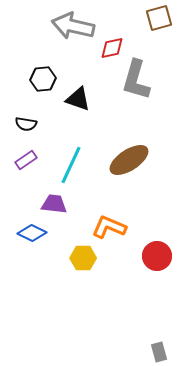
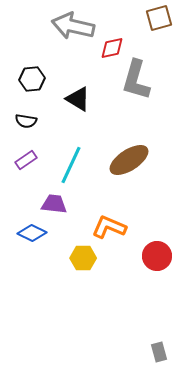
black hexagon: moved 11 px left
black triangle: rotated 12 degrees clockwise
black semicircle: moved 3 px up
